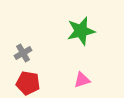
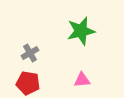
gray cross: moved 7 px right
pink triangle: rotated 12 degrees clockwise
